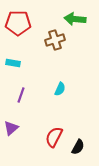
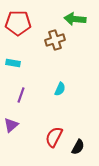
purple triangle: moved 3 px up
